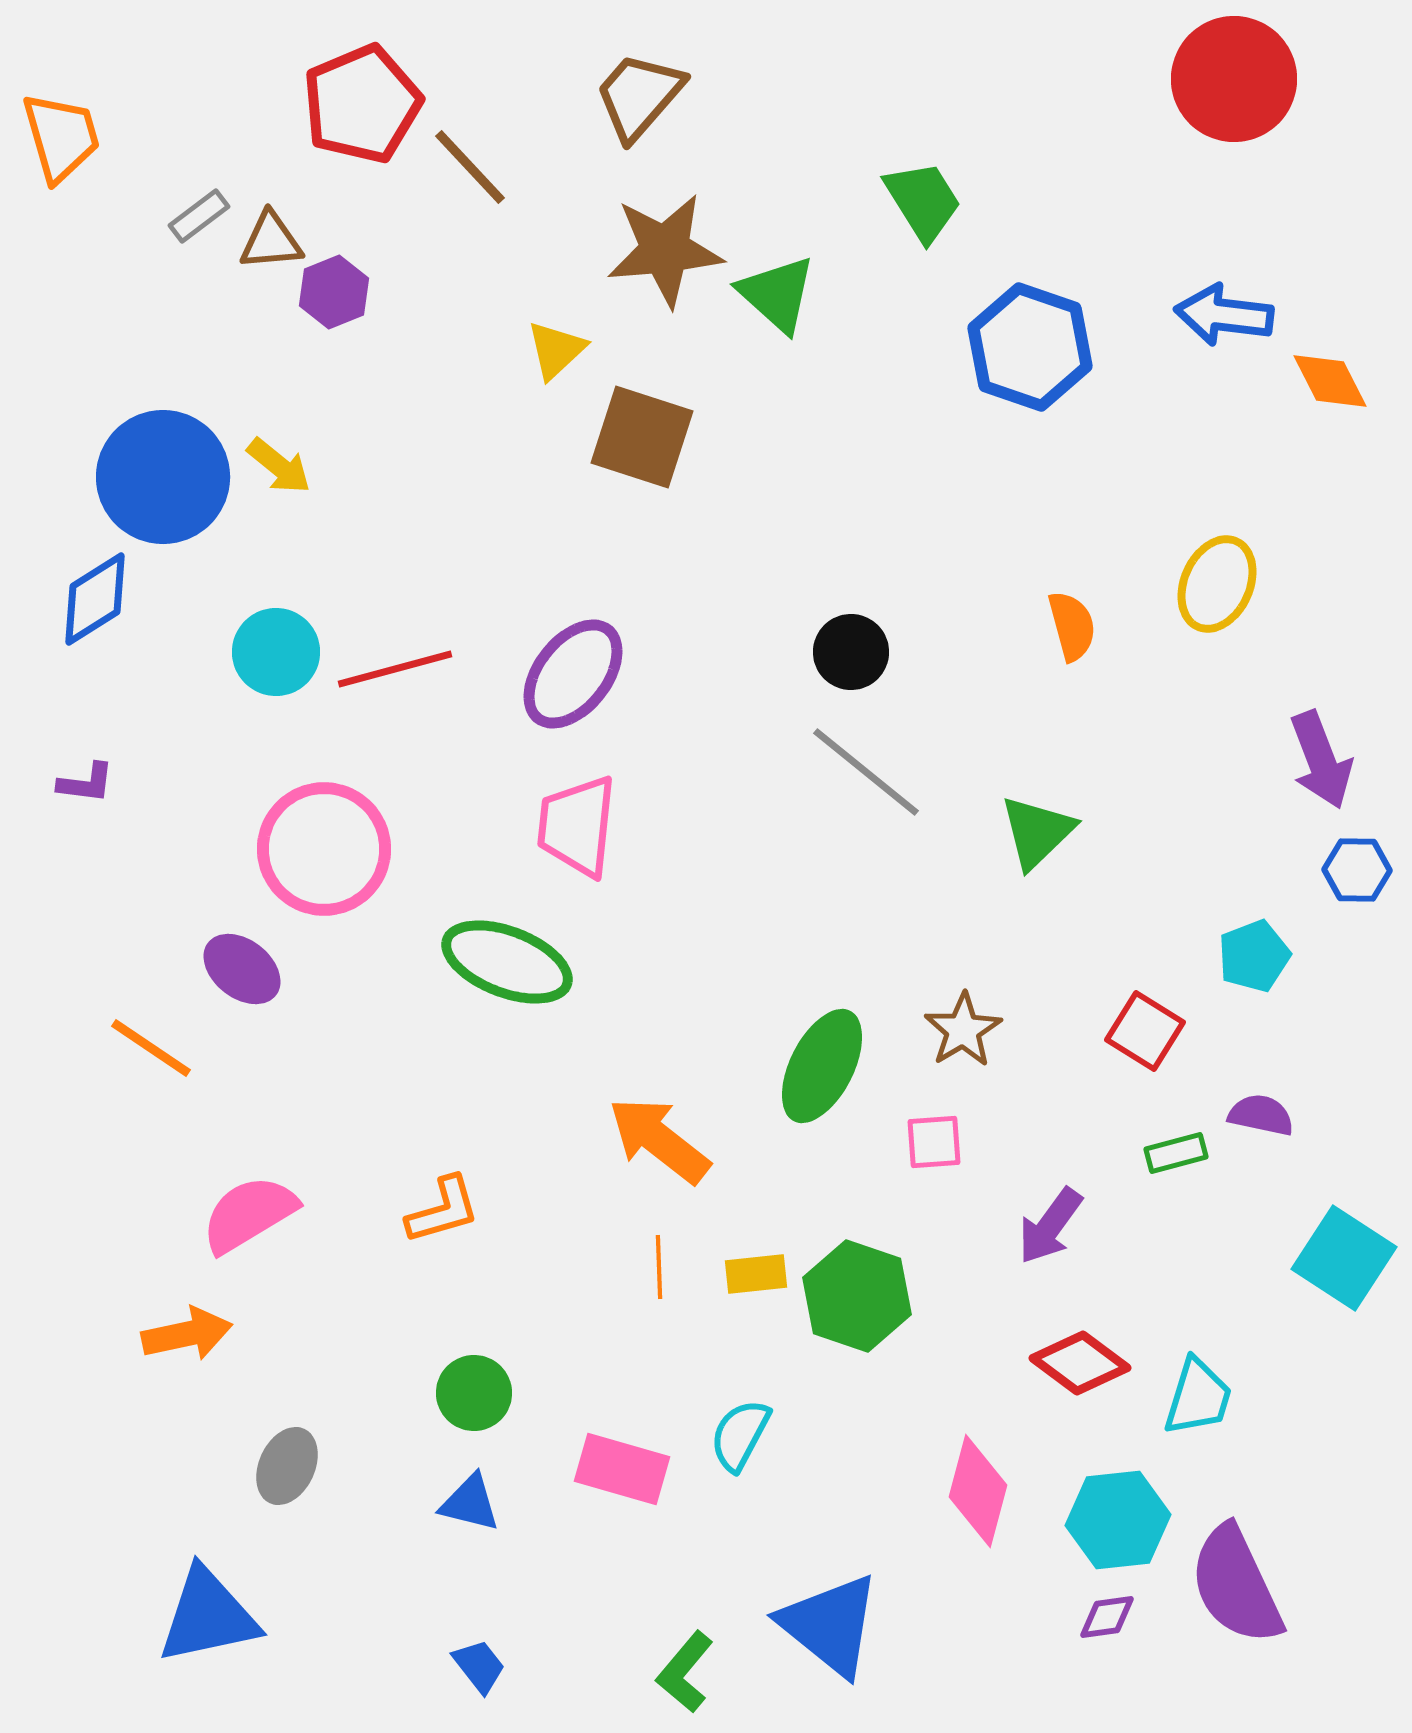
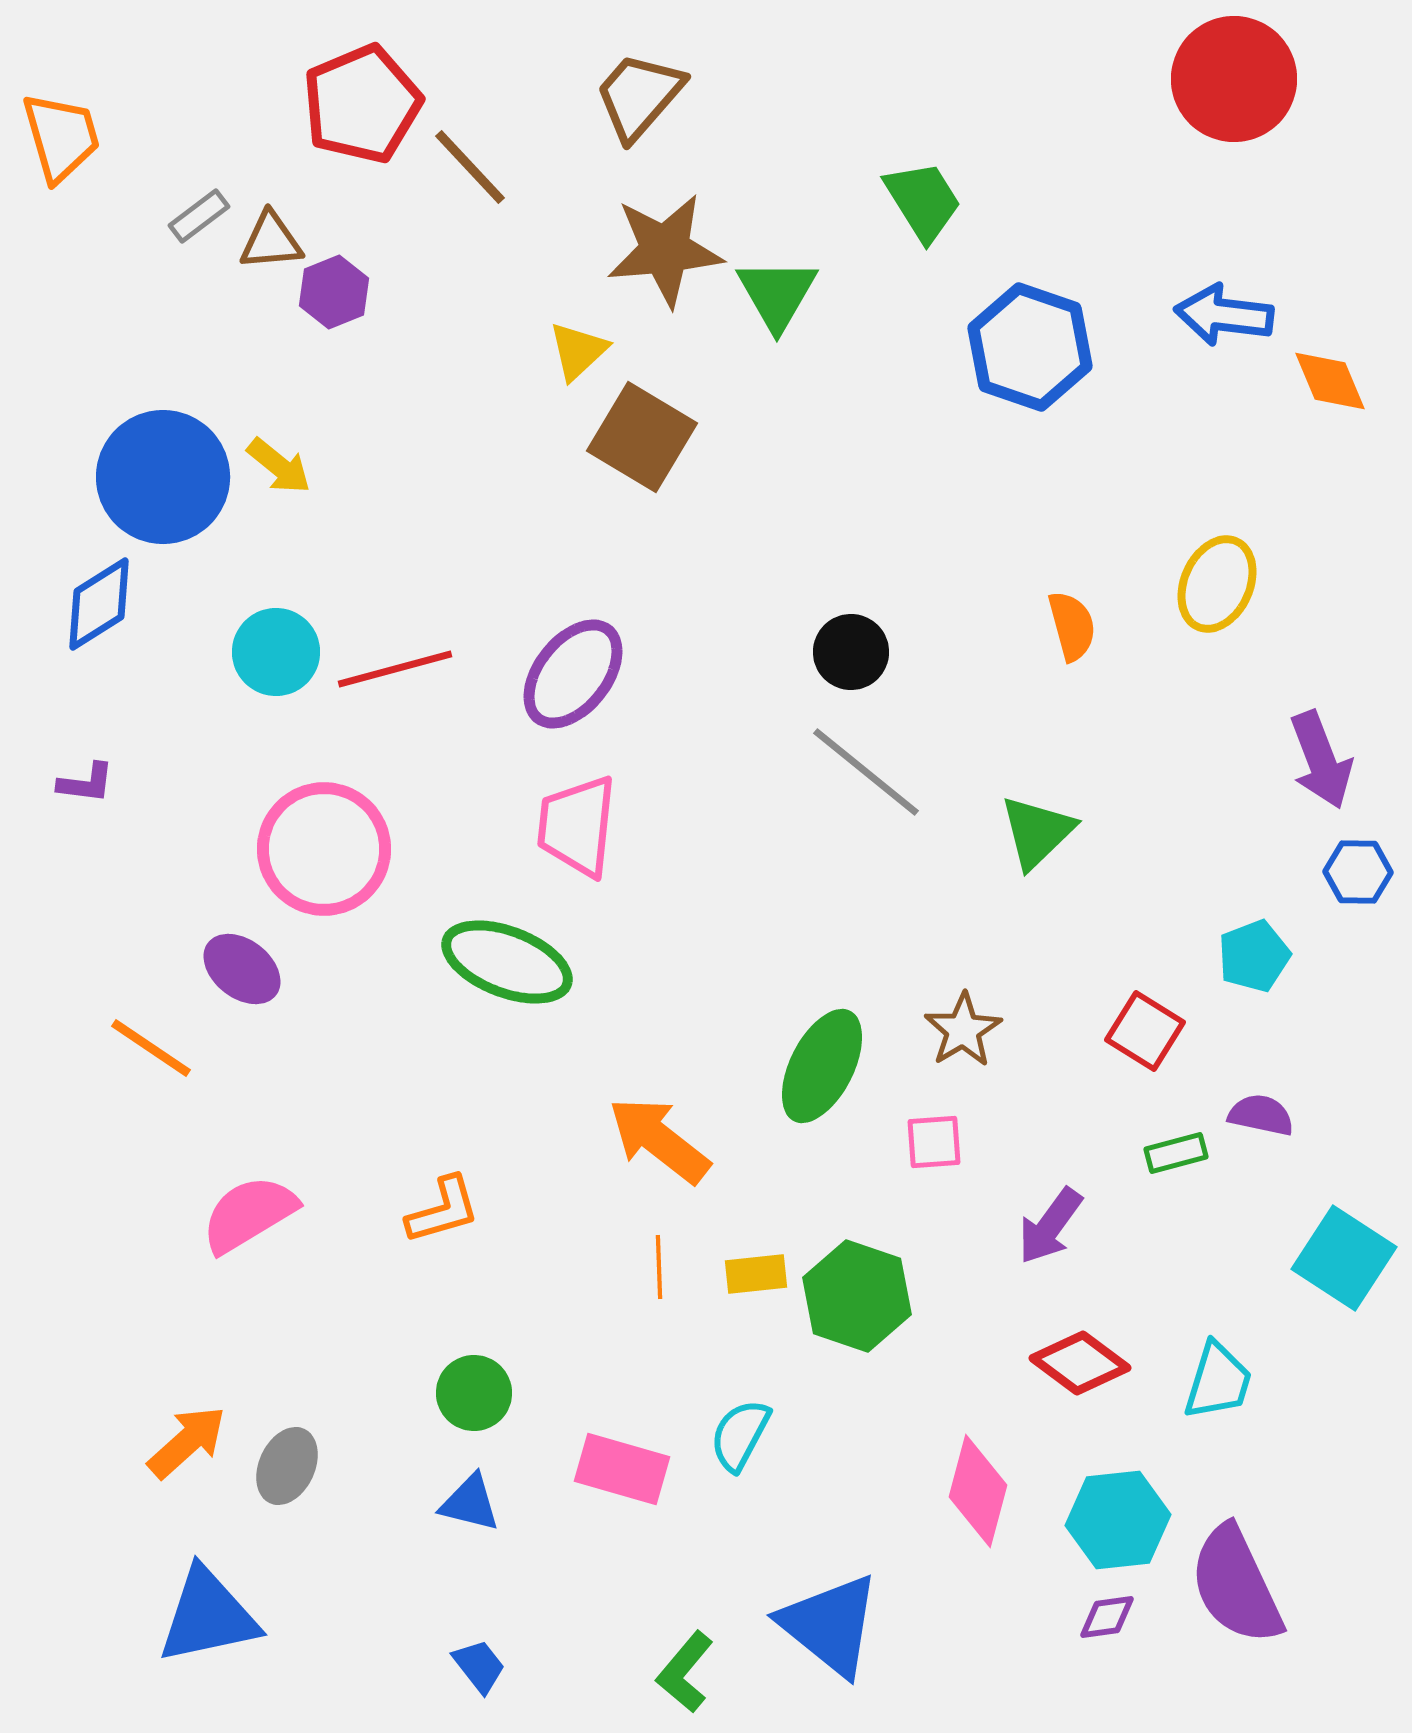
green triangle at (777, 294): rotated 18 degrees clockwise
yellow triangle at (556, 350): moved 22 px right, 1 px down
orange diamond at (1330, 381): rotated 4 degrees clockwise
brown square at (642, 437): rotated 13 degrees clockwise
blue diamond at (95, 599): moved 4 px right, 5 px down
blue hexagon at (1357, 870): moved 1 px right, 2 px down
orange arrow at (187, 1334): moved 108 px down; rotated 30 degrees counterclockwise
cyan trapezoid at (1198, 1397): moved 20 px right, 16 px up
